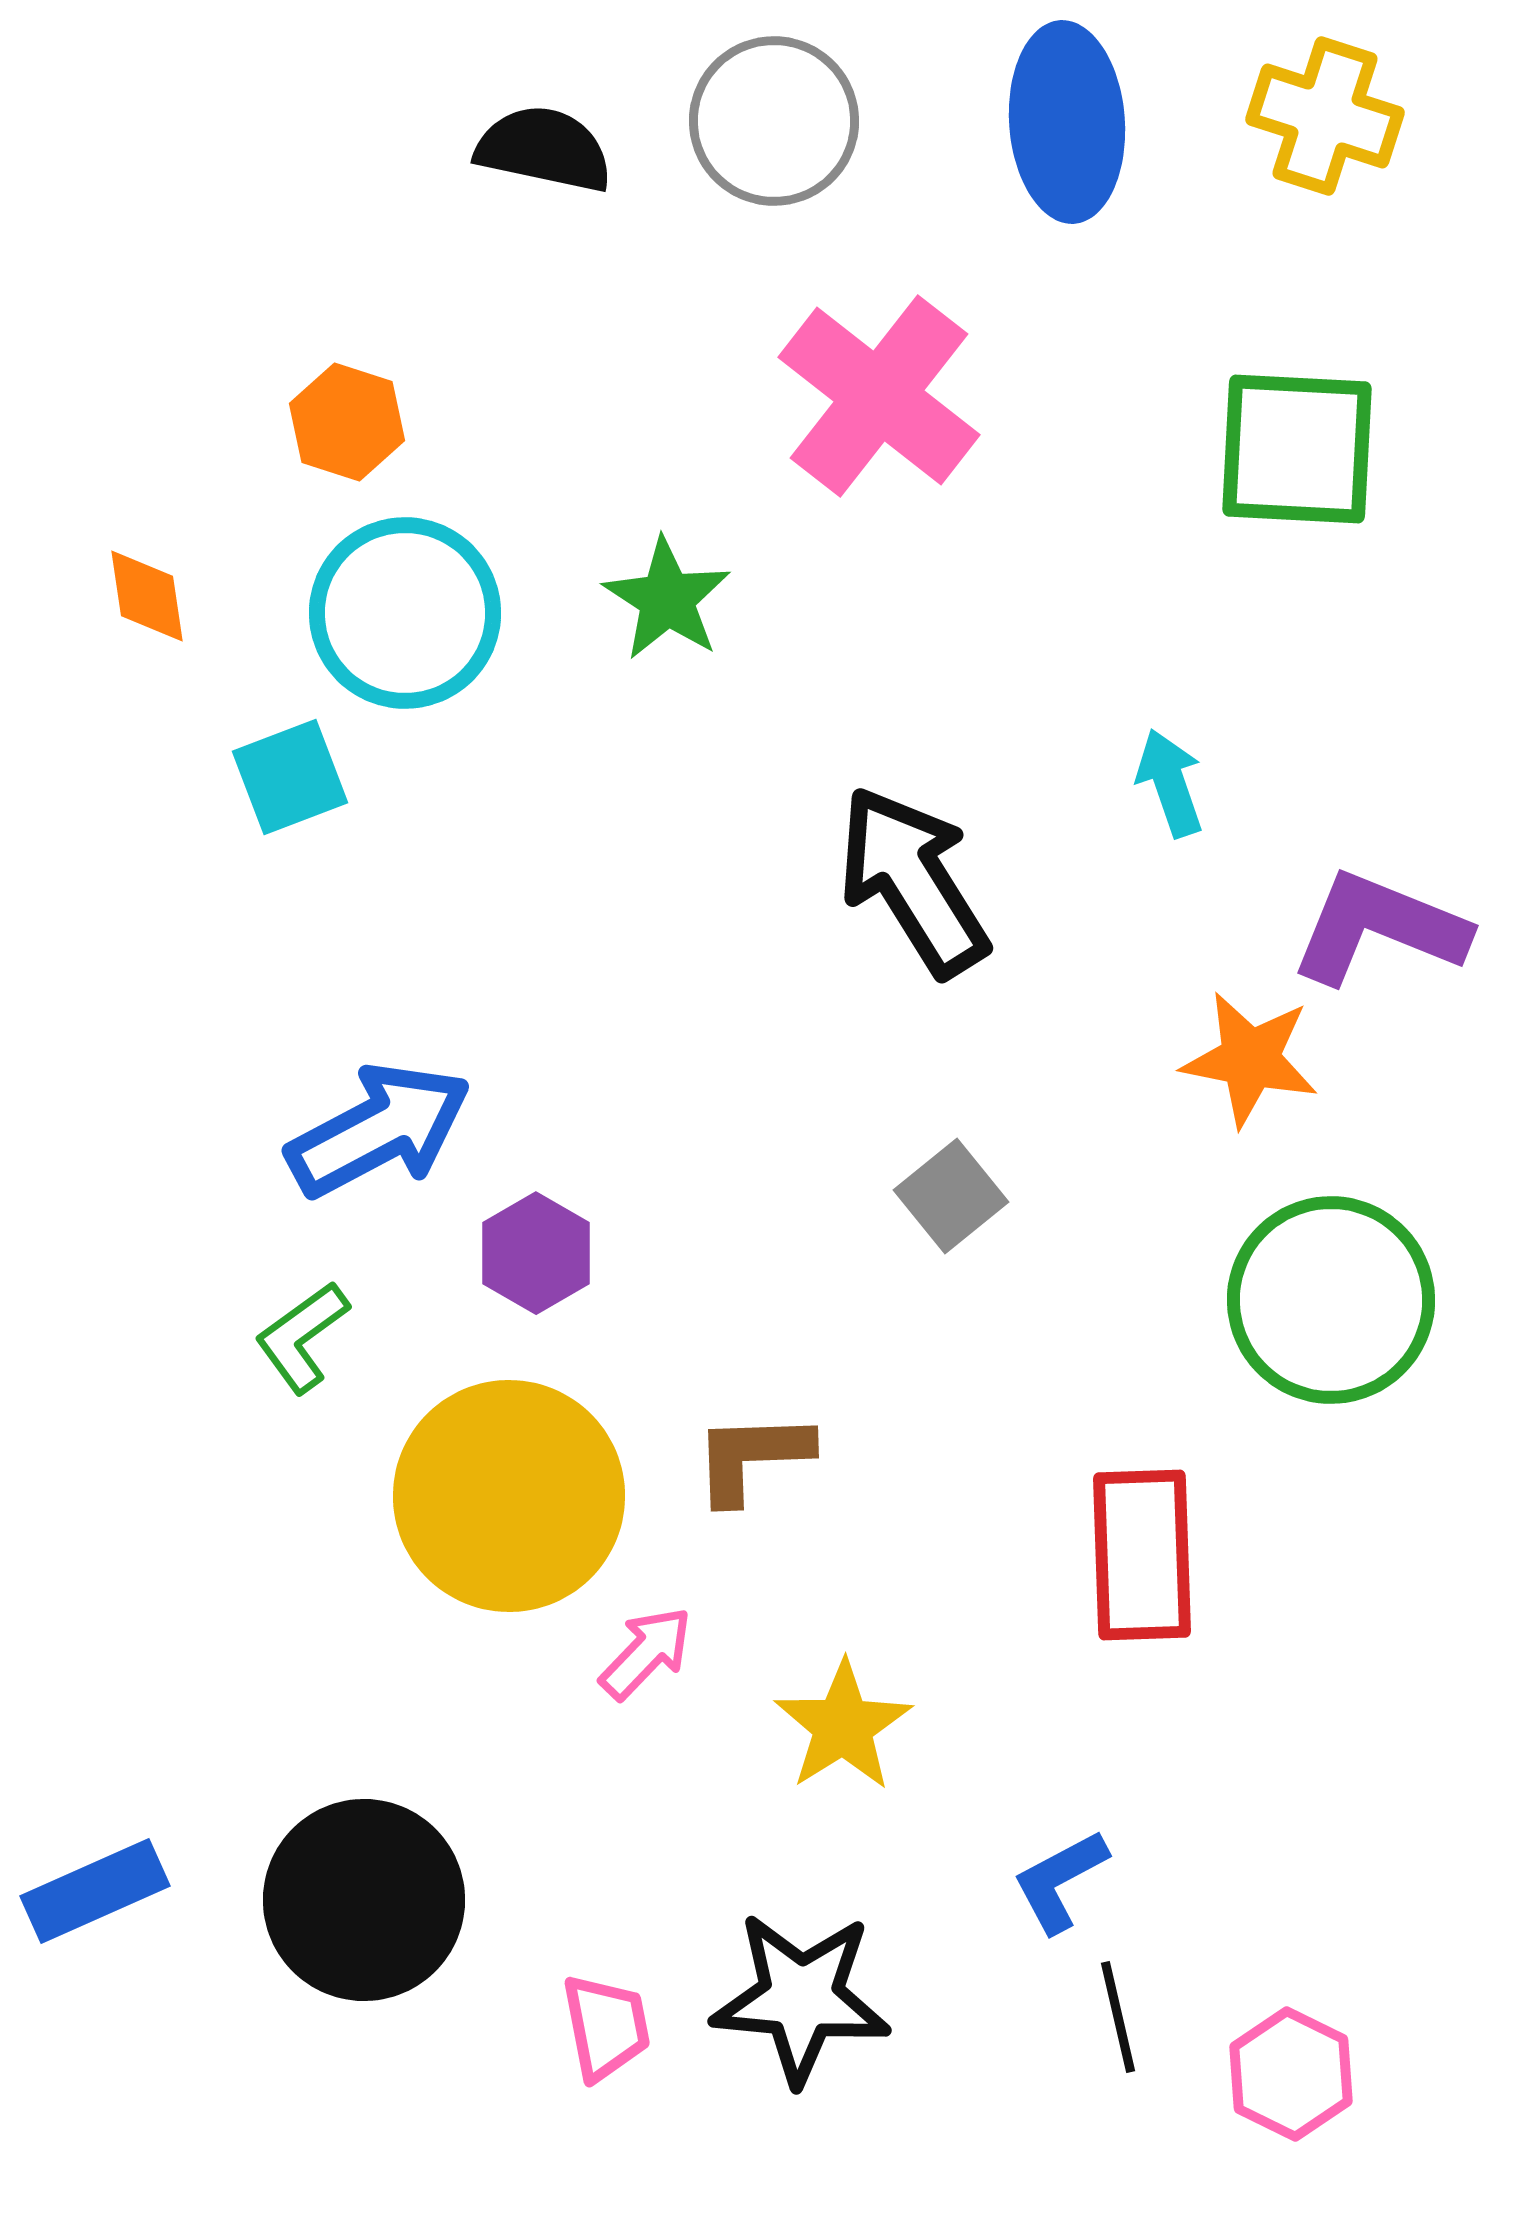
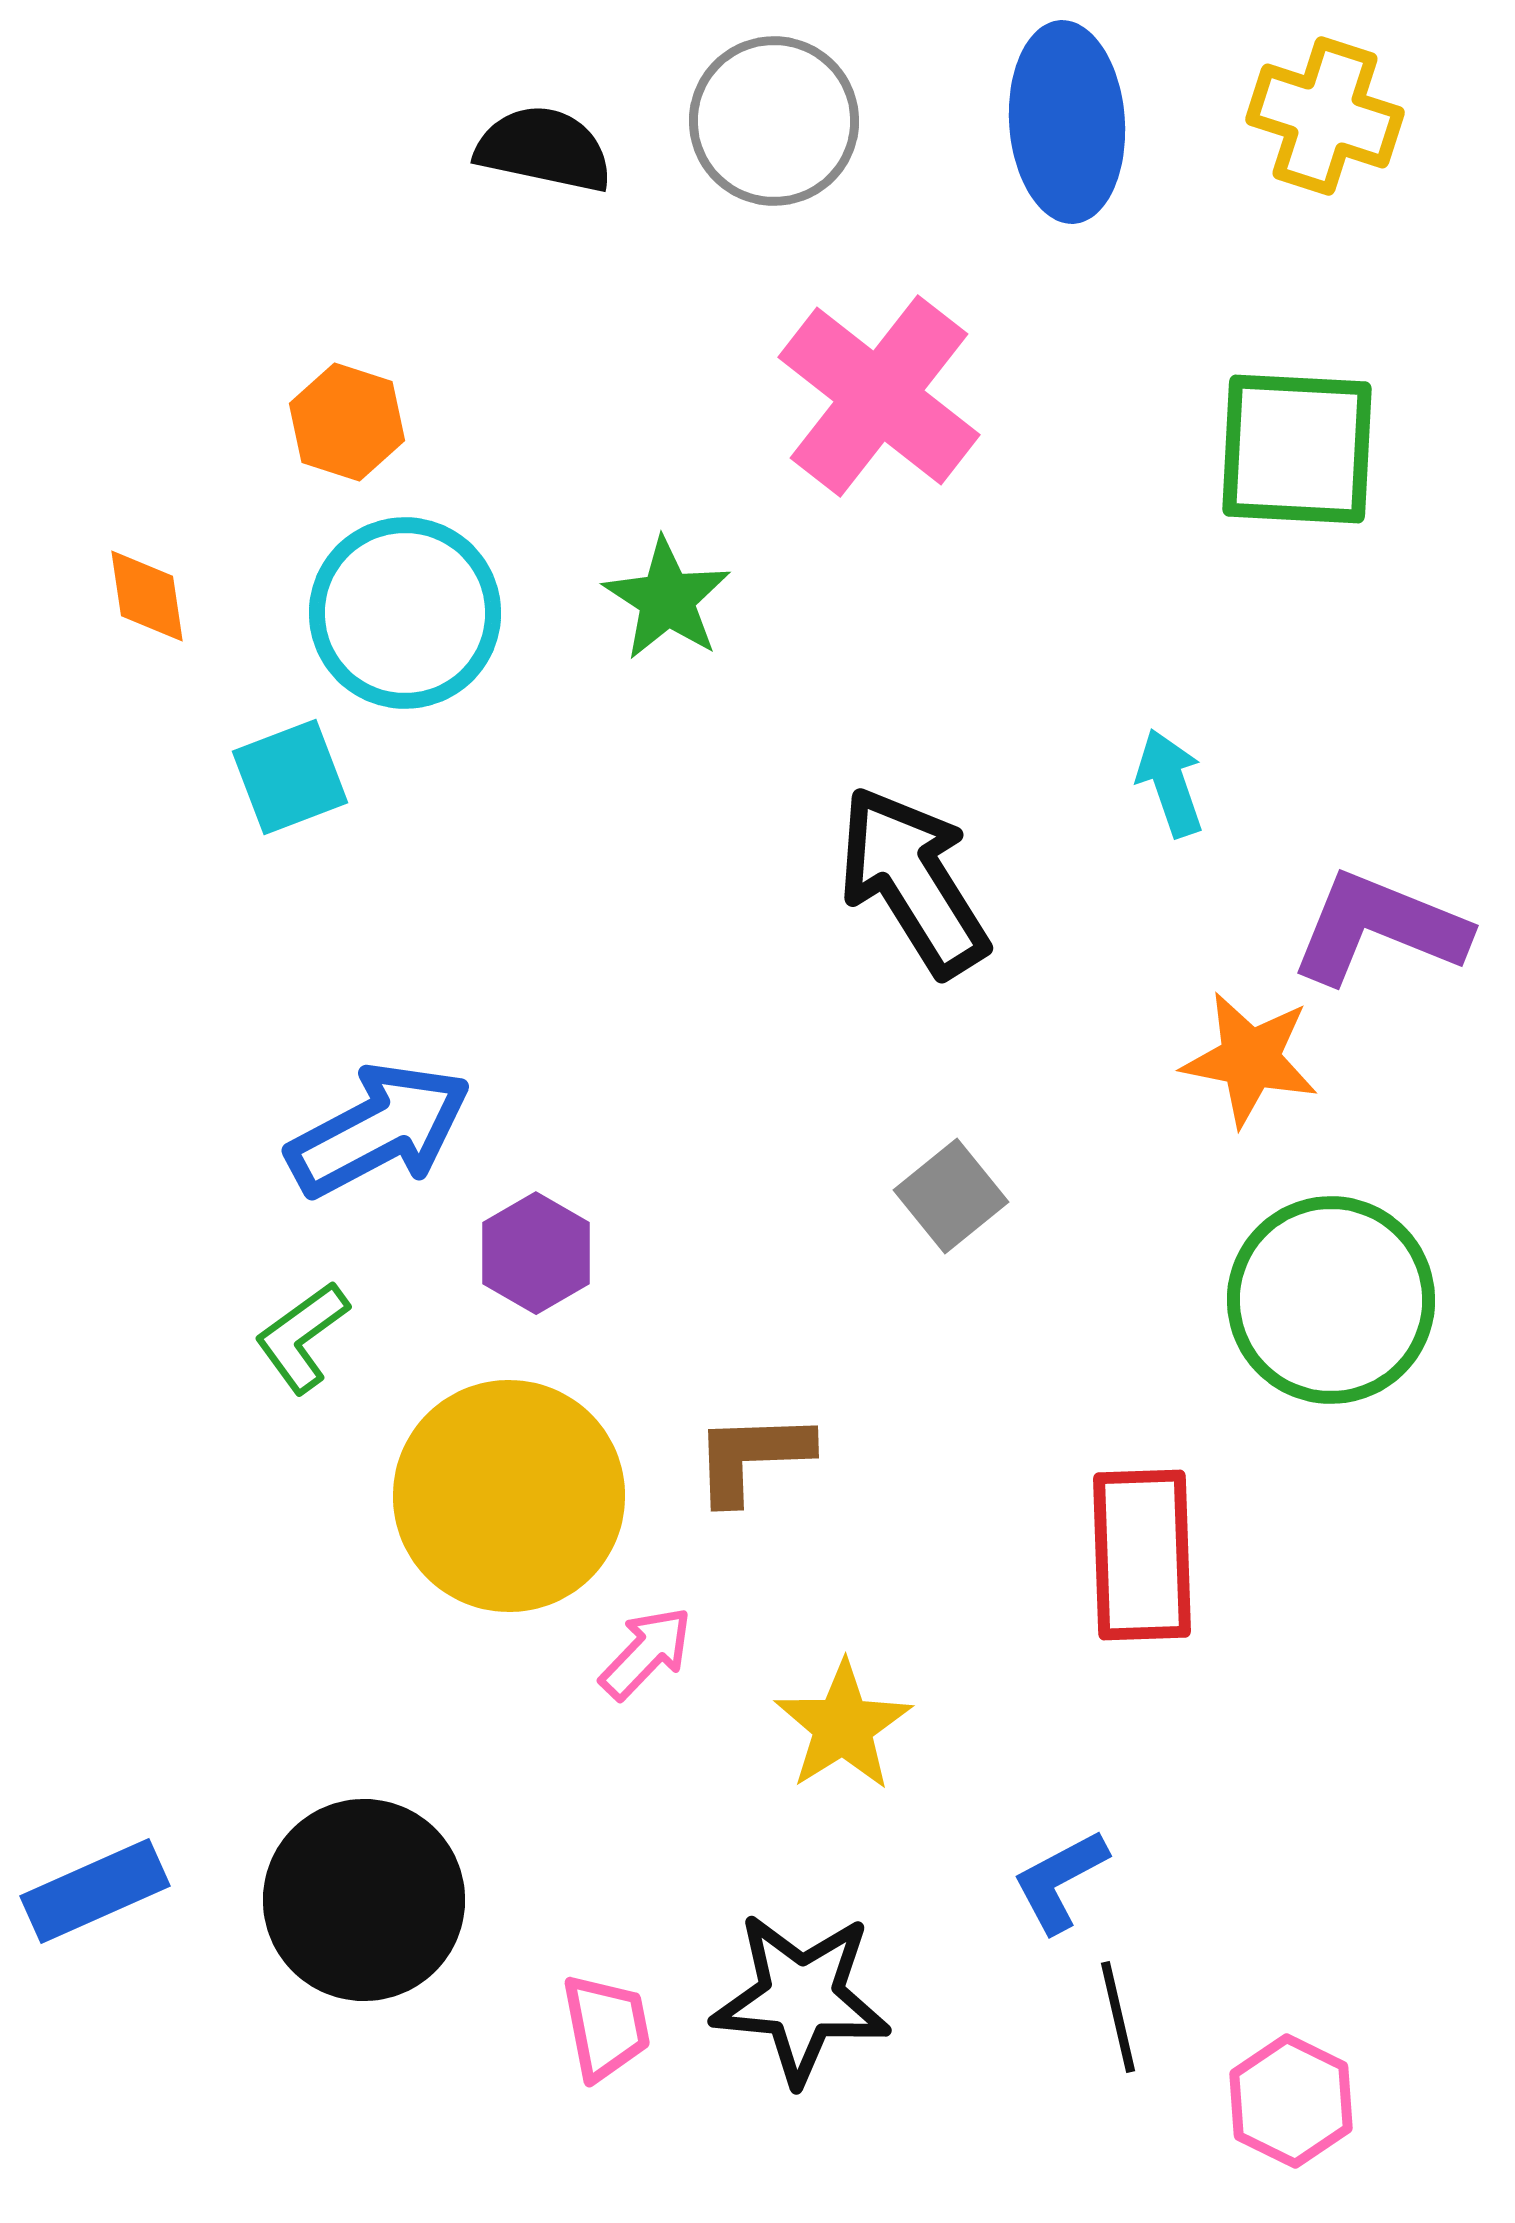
pink hexagon: moved 27 px down
